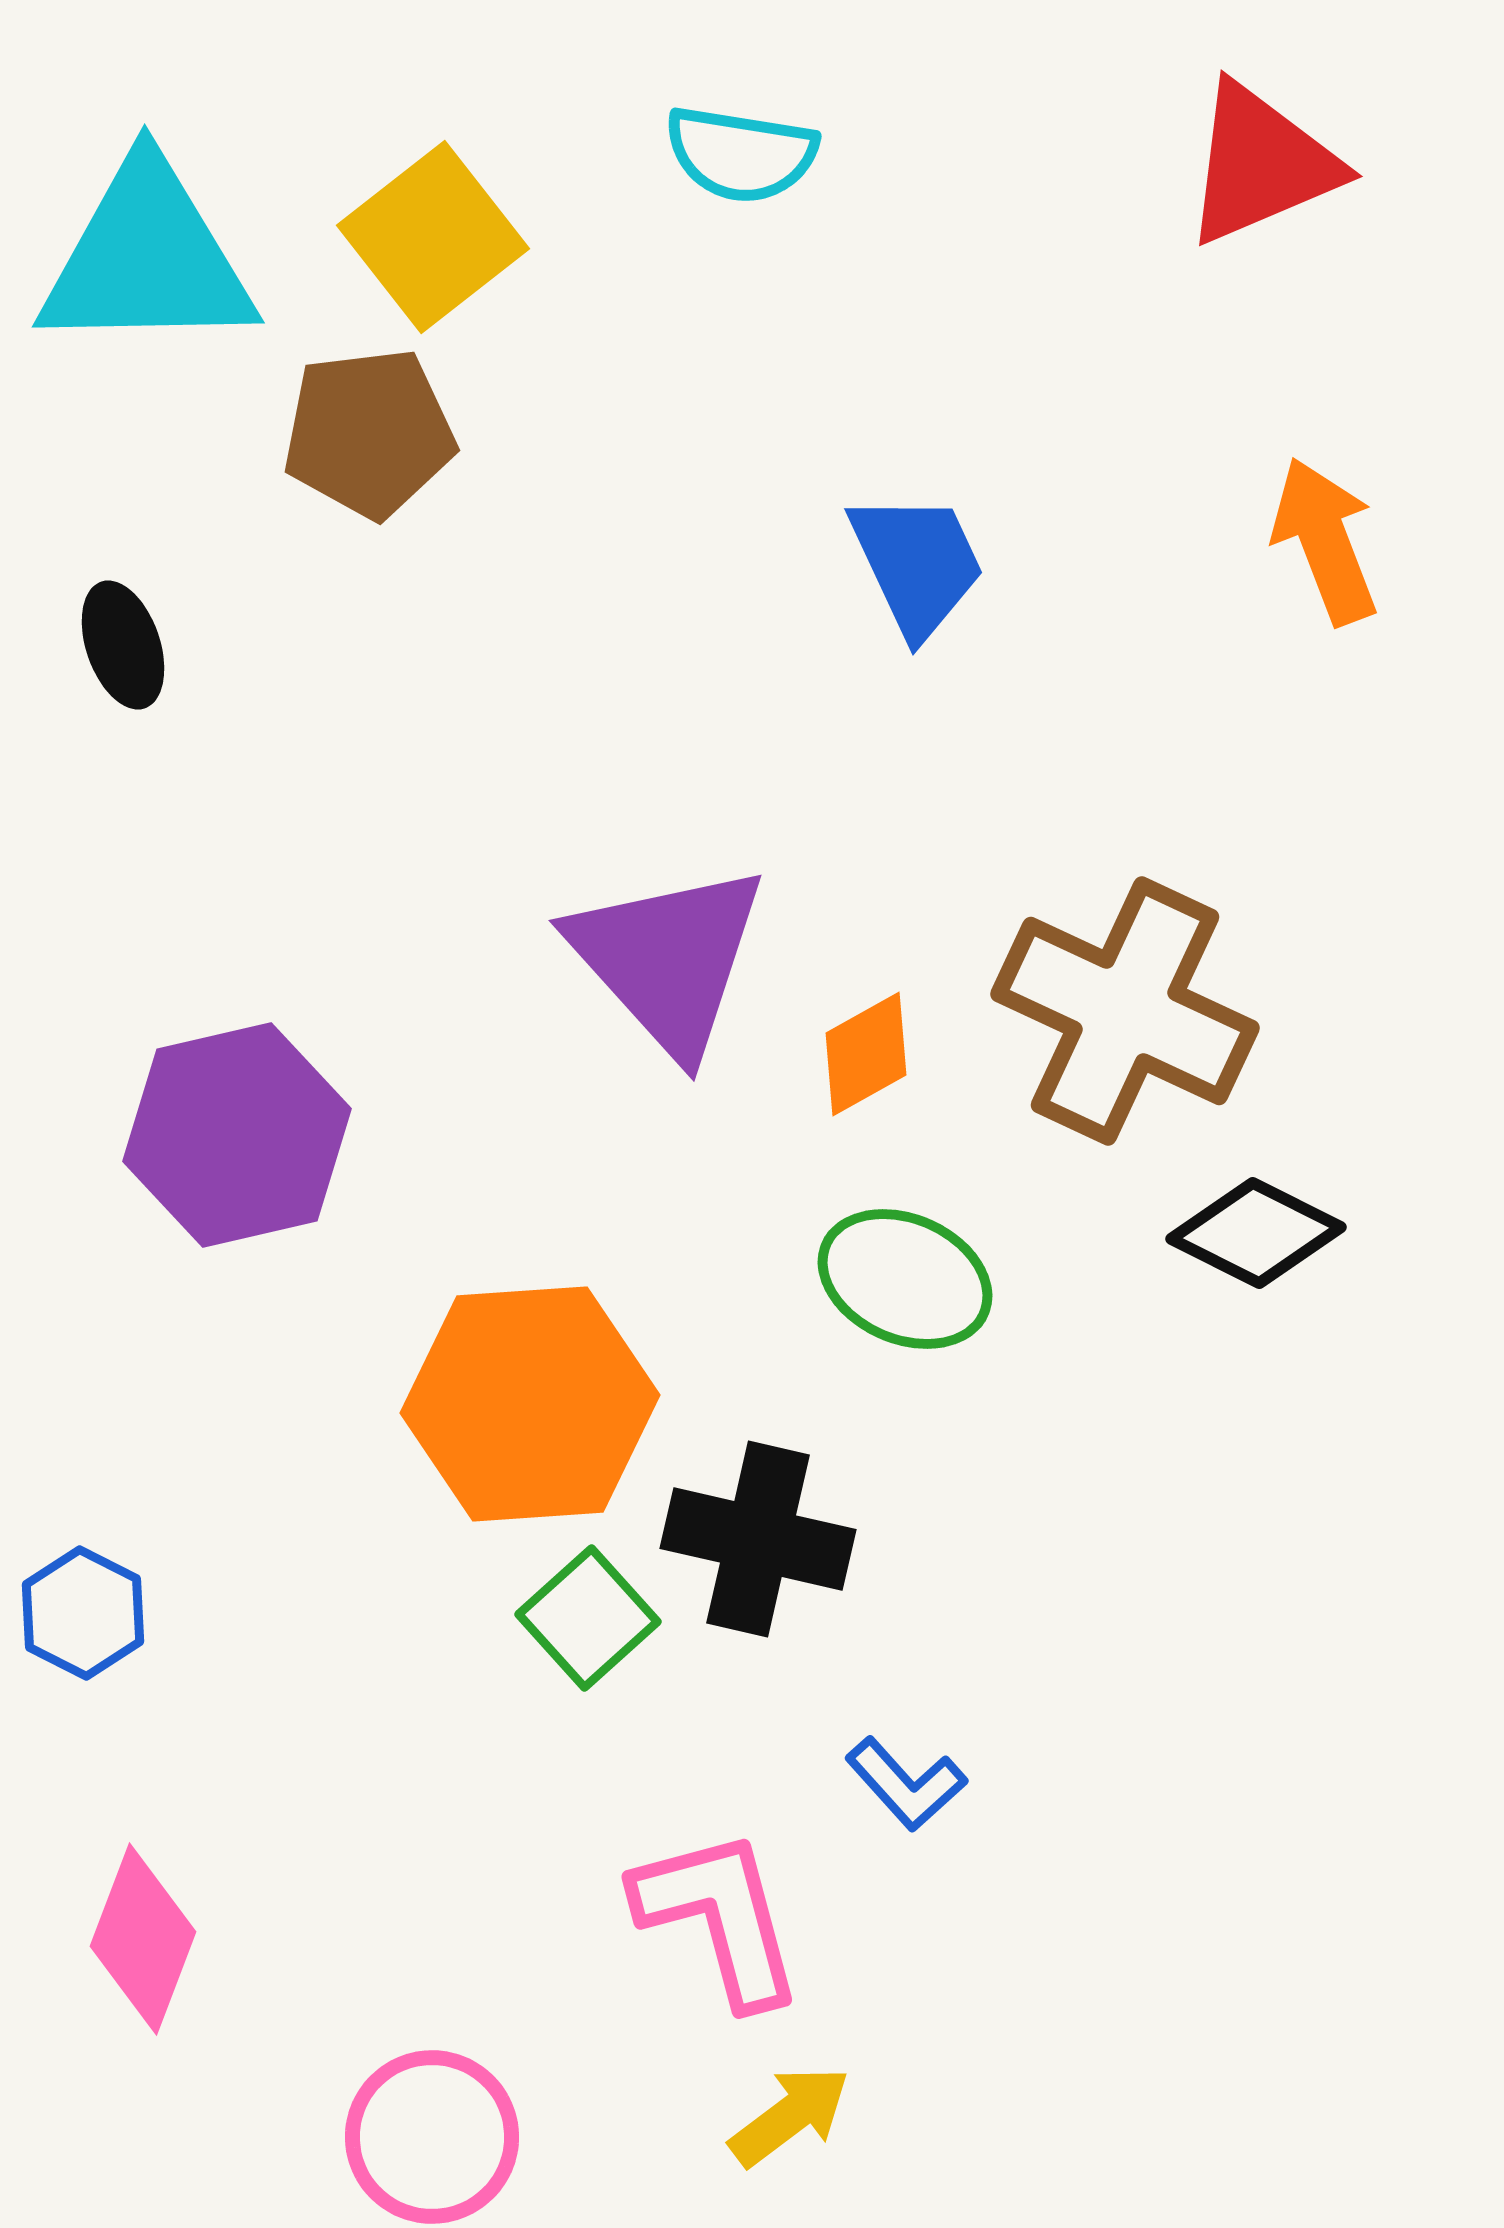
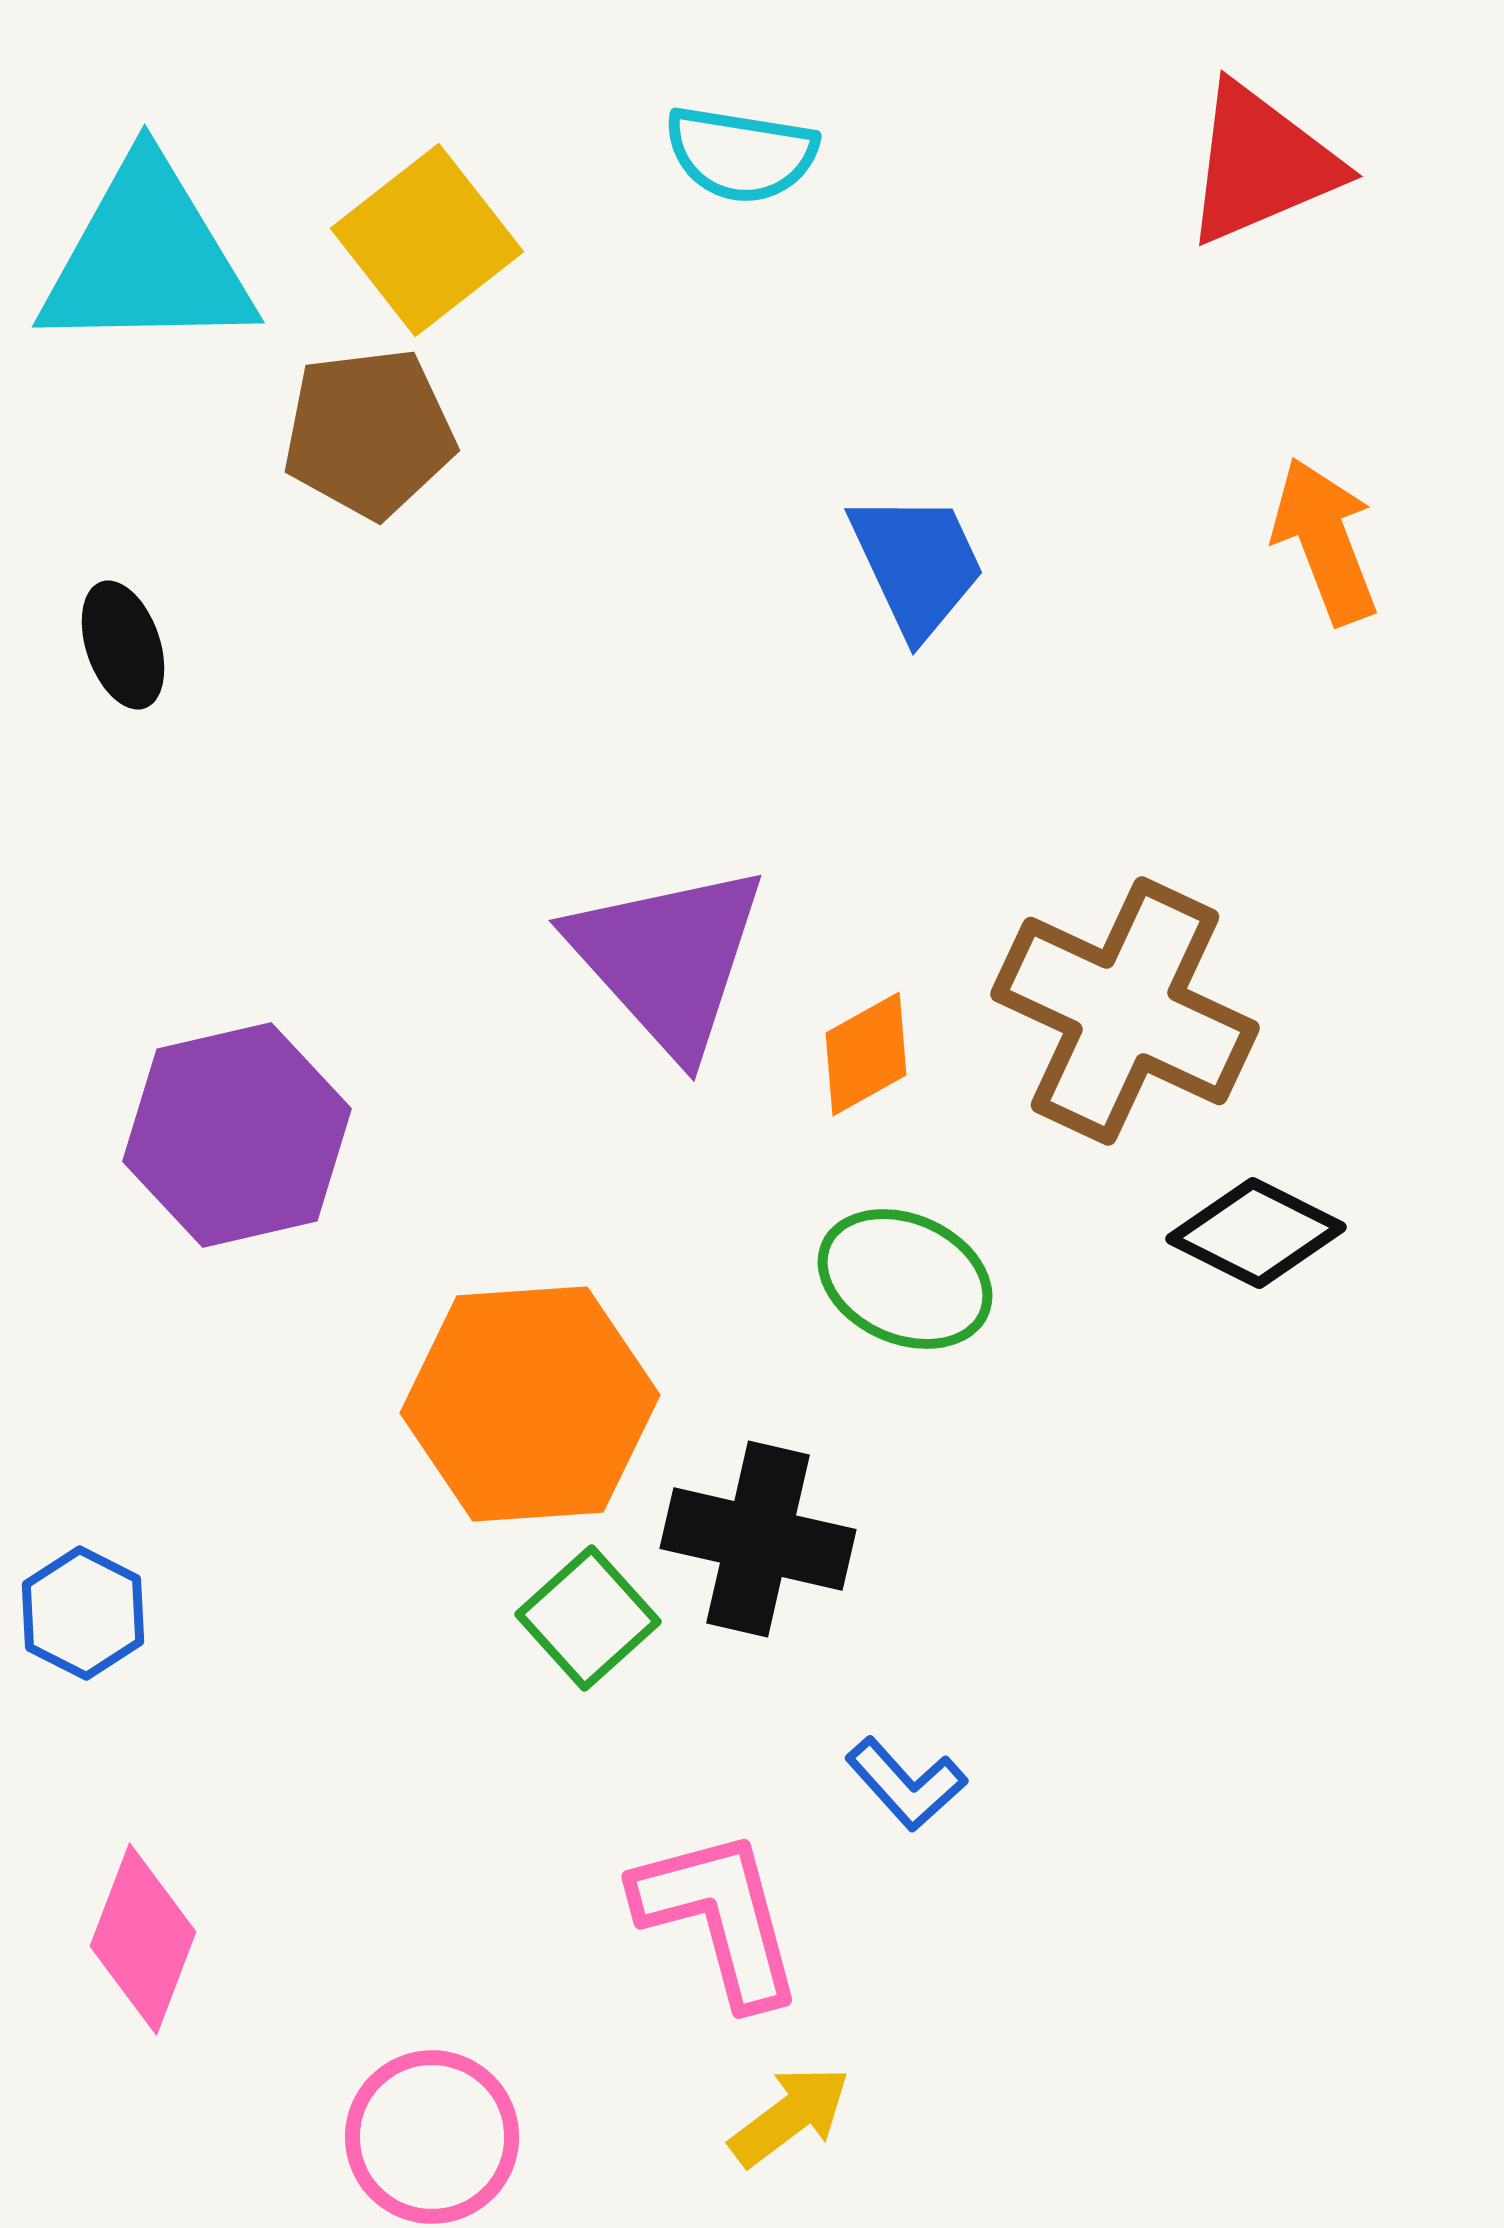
yellow square: moved 6 px left, 3 px down
